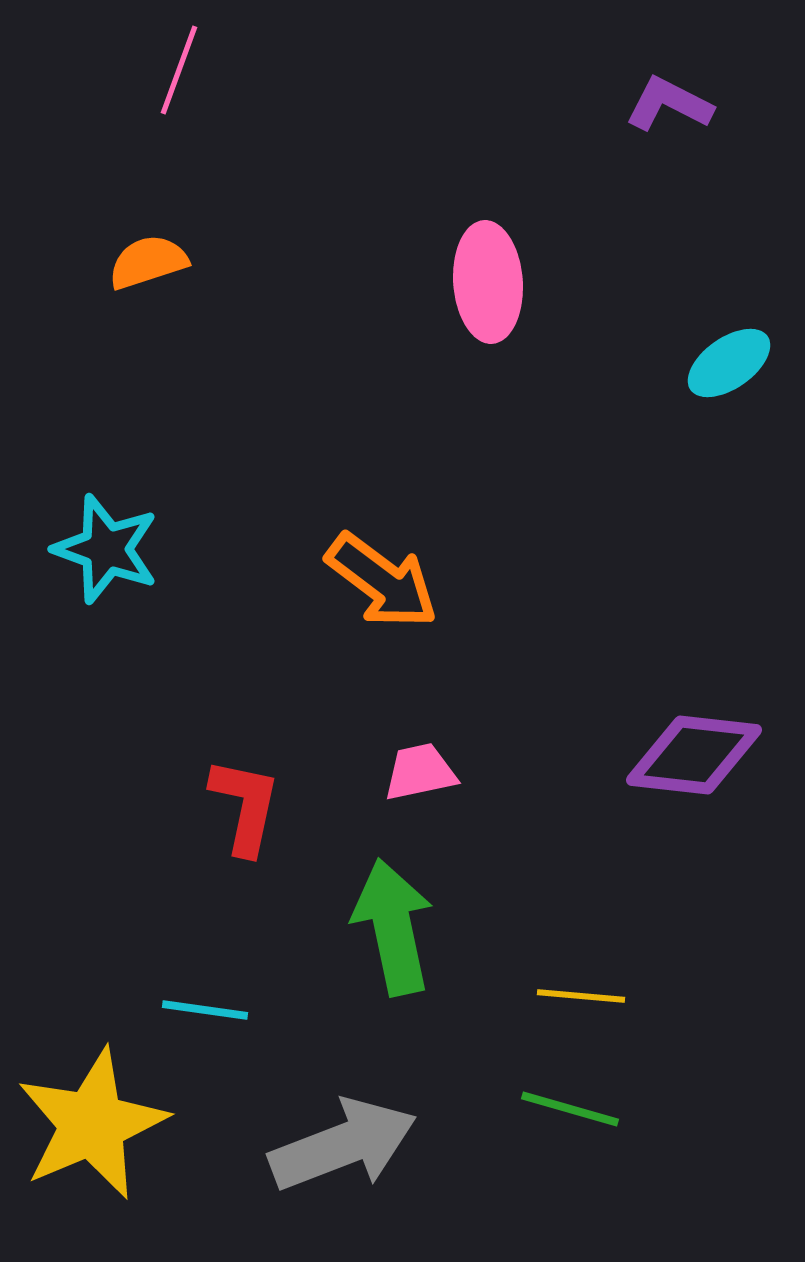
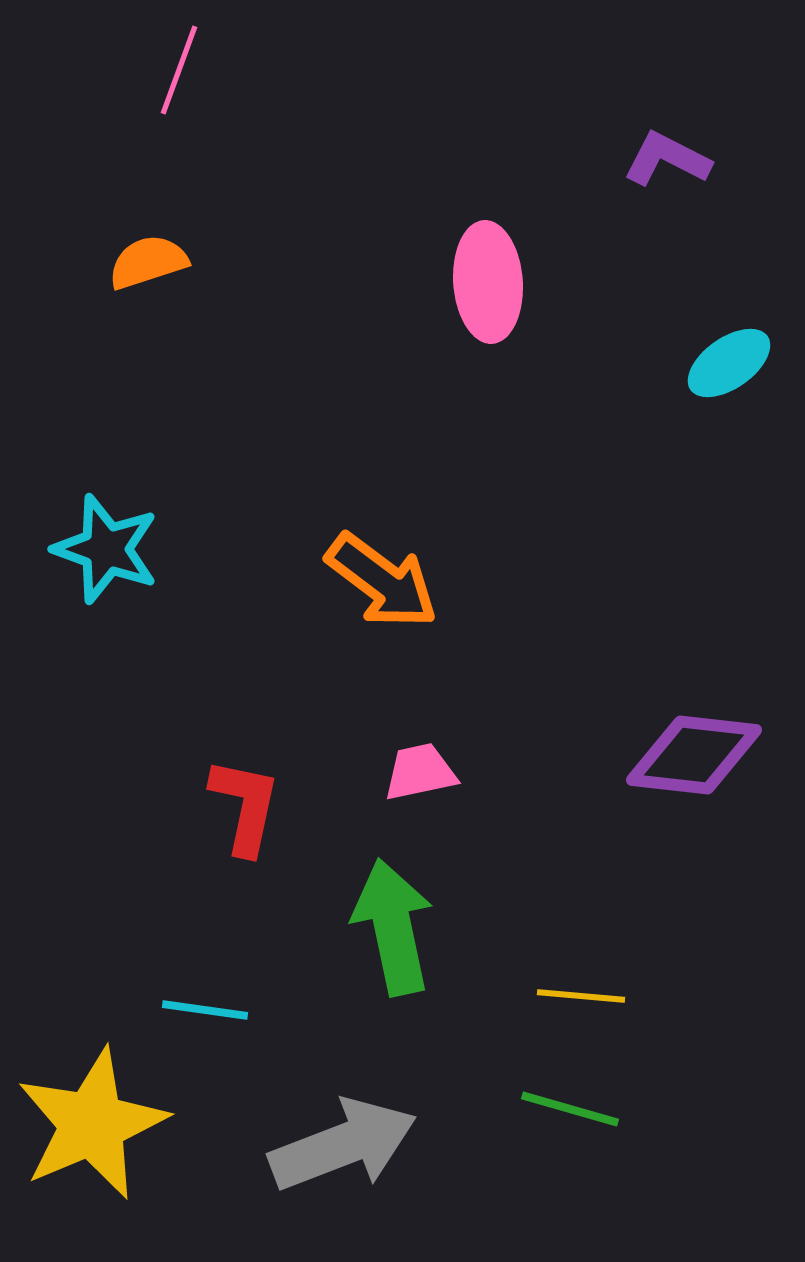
purple L-shape: moved 2 px left, 55 px down
